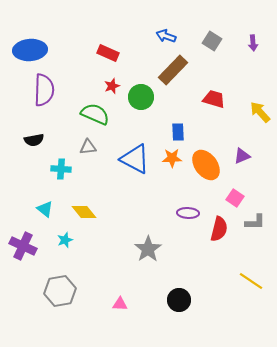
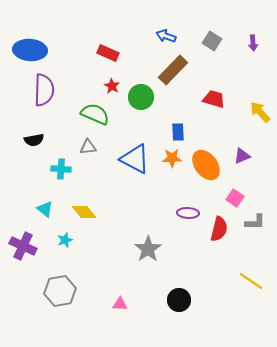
blue ellipse: rotated 8 degrees clockwise
red star: rotated 21 degrees counterclockwise
